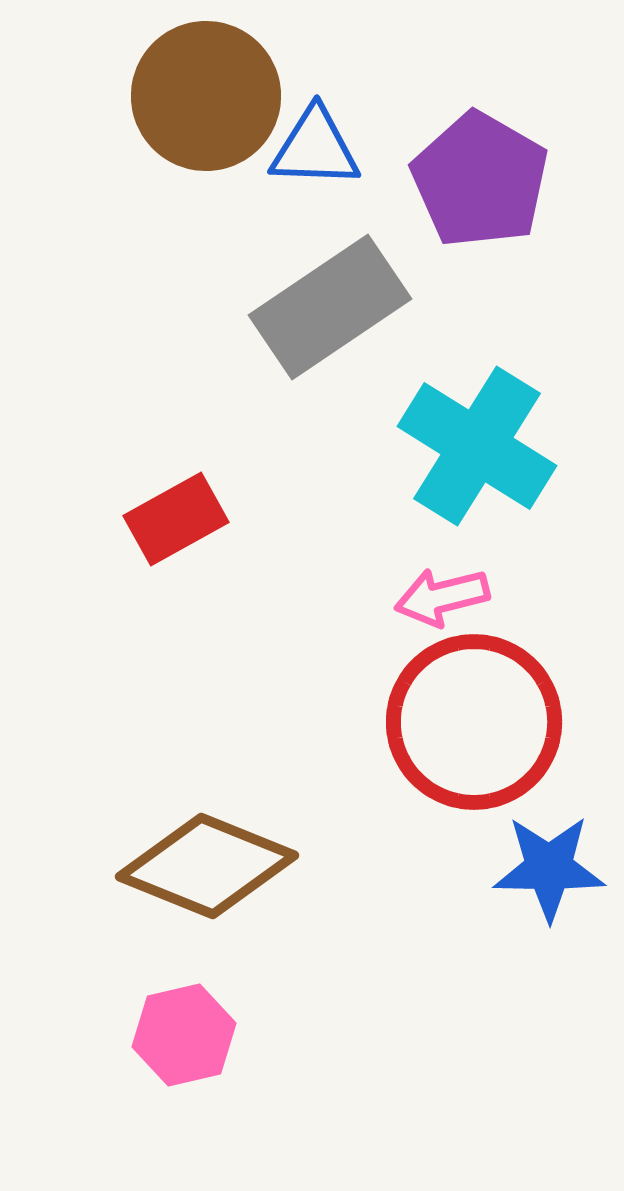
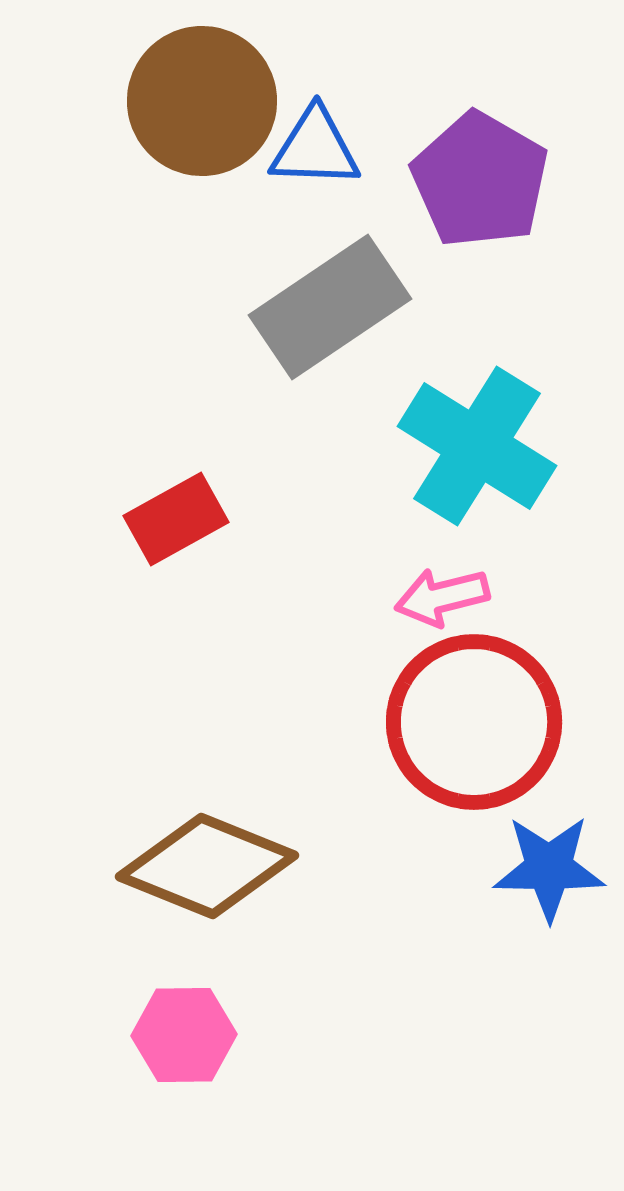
brown circle: moved 4 px left, 5 px down
pink hexagon: rotated 12 degrees clockwise
